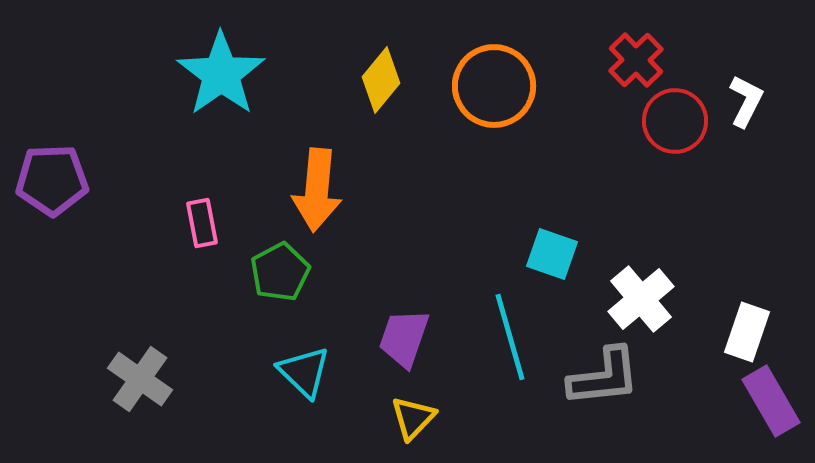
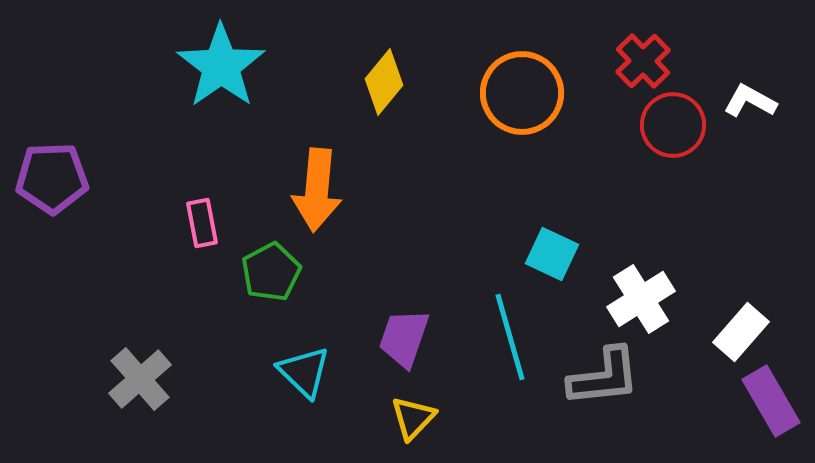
red cross: moved 7 px right, 1 px down
cyan star: moved 8 px up
yellow diamond: moved 3 px right, 2 px down
orange circle: moved 28 px right, 7 px down
white L-shape: moved 4 px right; rotated 88 degrees counterclockwise
red circle: moved 2 px left, 4 px down
purple pentagon: moved 2 px up
cyan square: rotated 6 degrees clockwise
green pentagon: moved 9 px left
white cross: rotated 8 degrees clockwise
white rectangle: moved 6 px left; rotated 22 degrees clockwise
gray cross: rotated 14 degrees clockwise
